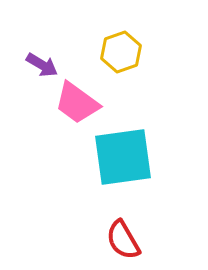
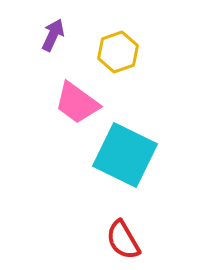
yellow hexagon: moved 3 px left
purple arrow: moved 11 px right, 30 px up; rotated 96 degrees counterclockwise
cyan square: moved 2 px right, 2 px up; rotated 34 degrees clockwise
